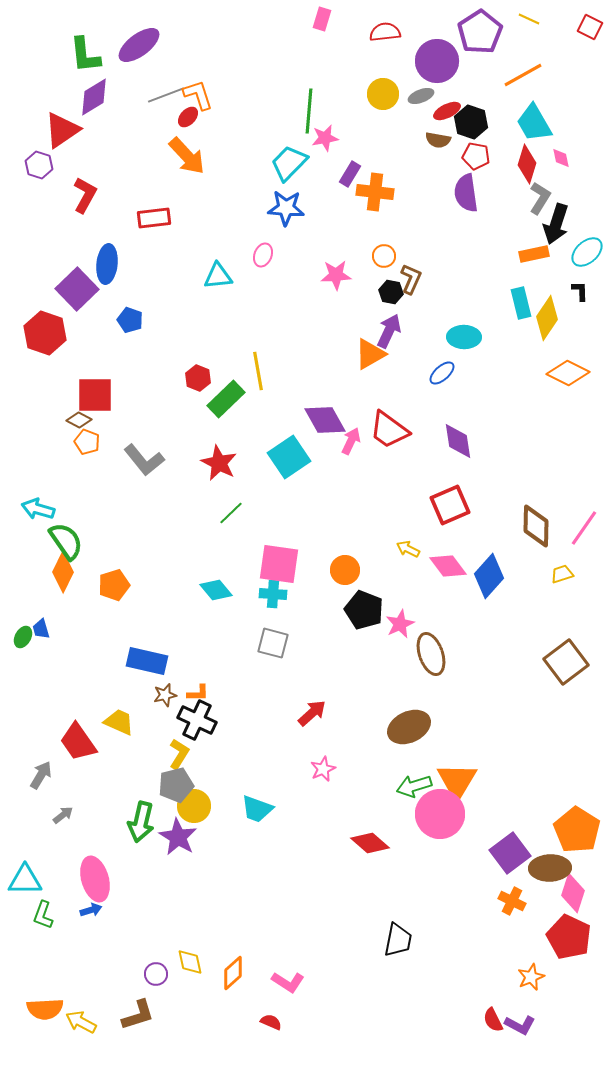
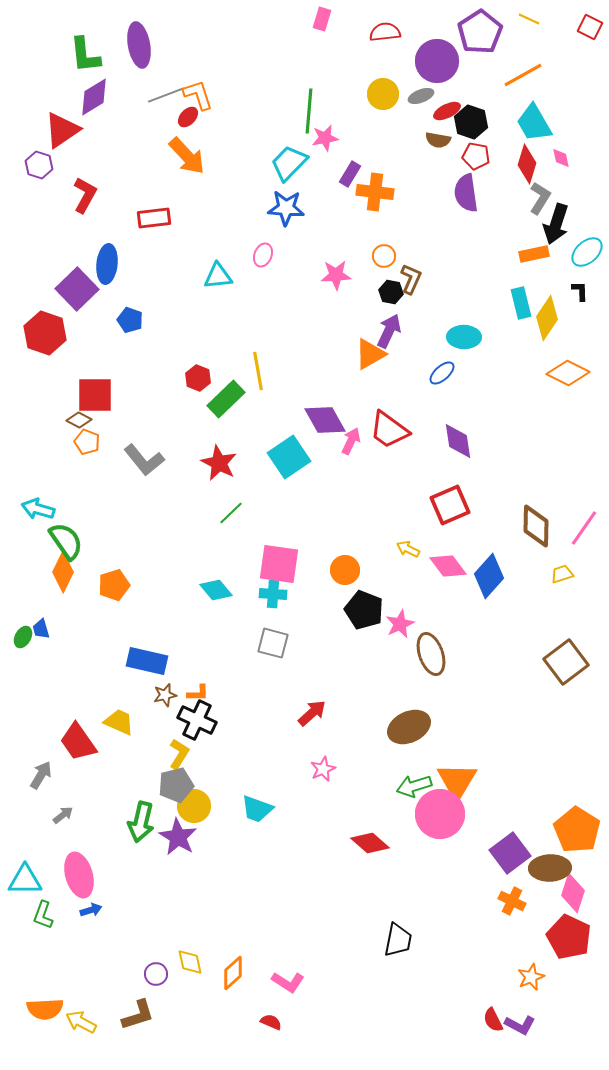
purple ellipse at (139, 45): rotated 63 degrees counterclockwise
pink ellipse at (95, 879): moved 16 px left, 4 px up
